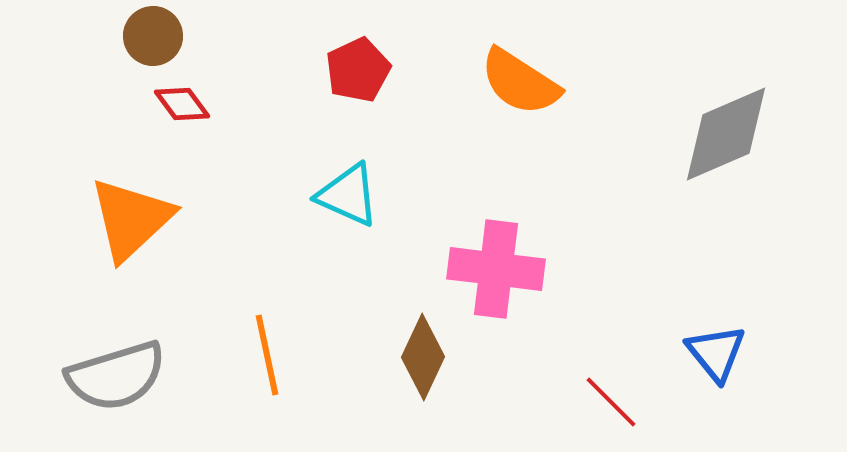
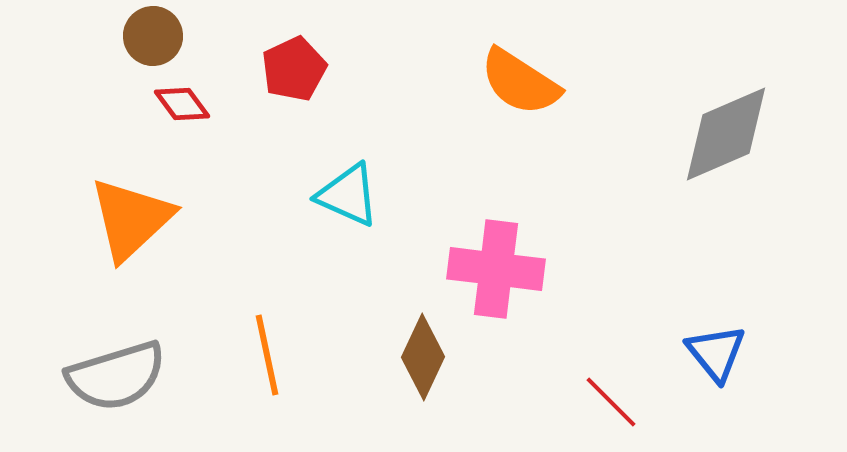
red pentagon: moved 64 px left, 1 px up
